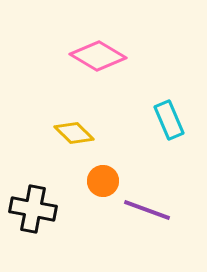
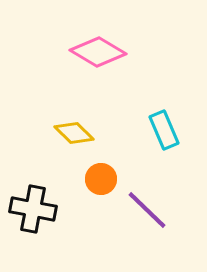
pink diamond: moved 4 px up
cyan rectangle: moved 5 px left, 10 px down
orange circle: moved 2 px left, 2 px up
purple line: rotated 24 degrees clockwise
